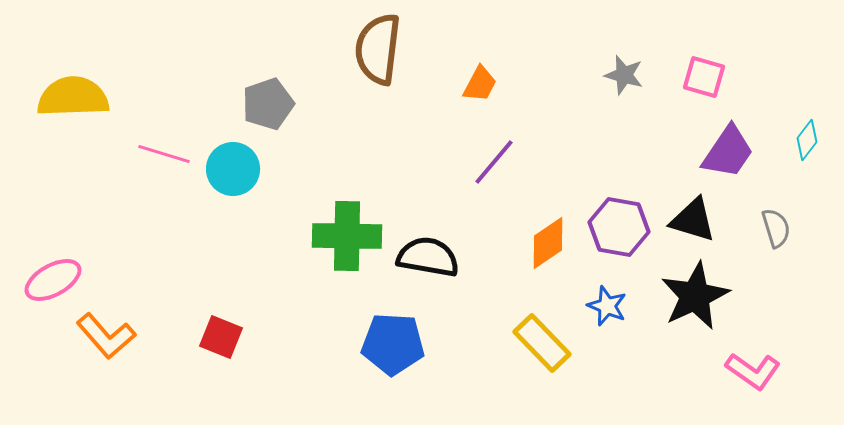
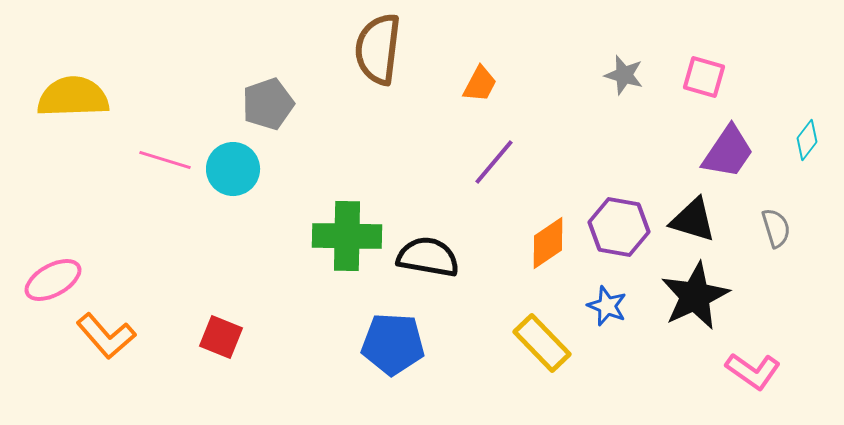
pink line: moved 1 px right, 6 px down
